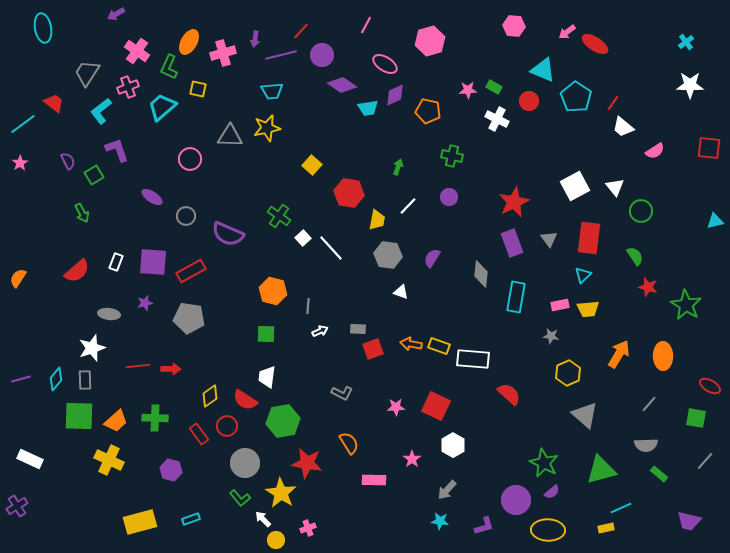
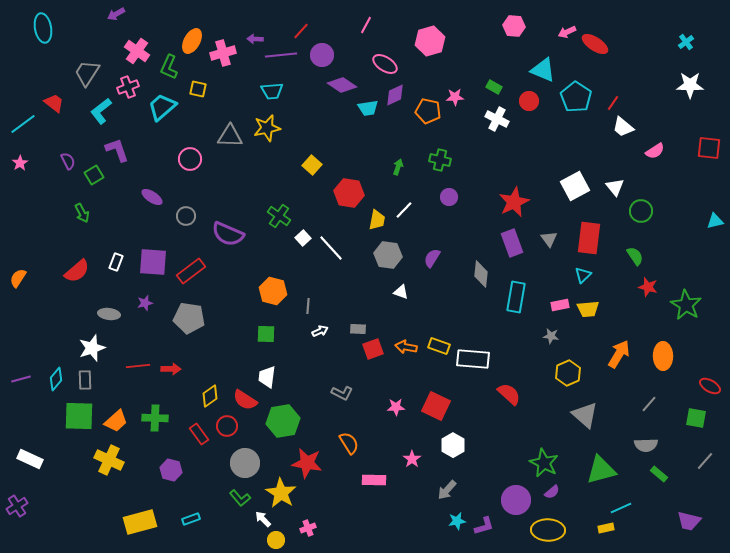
pink arrow at (567, 32): rotated 12 degrees clockwise
purple arrow at (255, 39): rotated 84 degrees clockwise
orange ellipse at (189, 42): moved 3 px right, 1 px up
purple line at (281, 55): rotated 8 degrees clockwise
pink star at (468, 90): moved 13 px left, 7 px down
green cross at (452, 156): moved 12 px left, 4 px down
white line at (408, 206): moved 4 px left, 4 px down
red rectangle at (191, 271): rotated 8 degrees counterclockwise
orange arrow at (411, 344): moved 5 px left, 3 px down
cyan star at (440, 521): moved 17 px right; rotated 18 degrees counterclockwise
